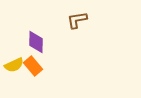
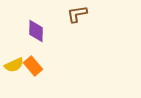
brown L-shape: moved 6 px up
purple diamond: moved 11 px up
